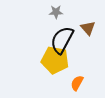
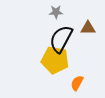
brown triangle: rotated 49 degrees counterclockwise
black semicircle: moved 1 px left, 1 px up
